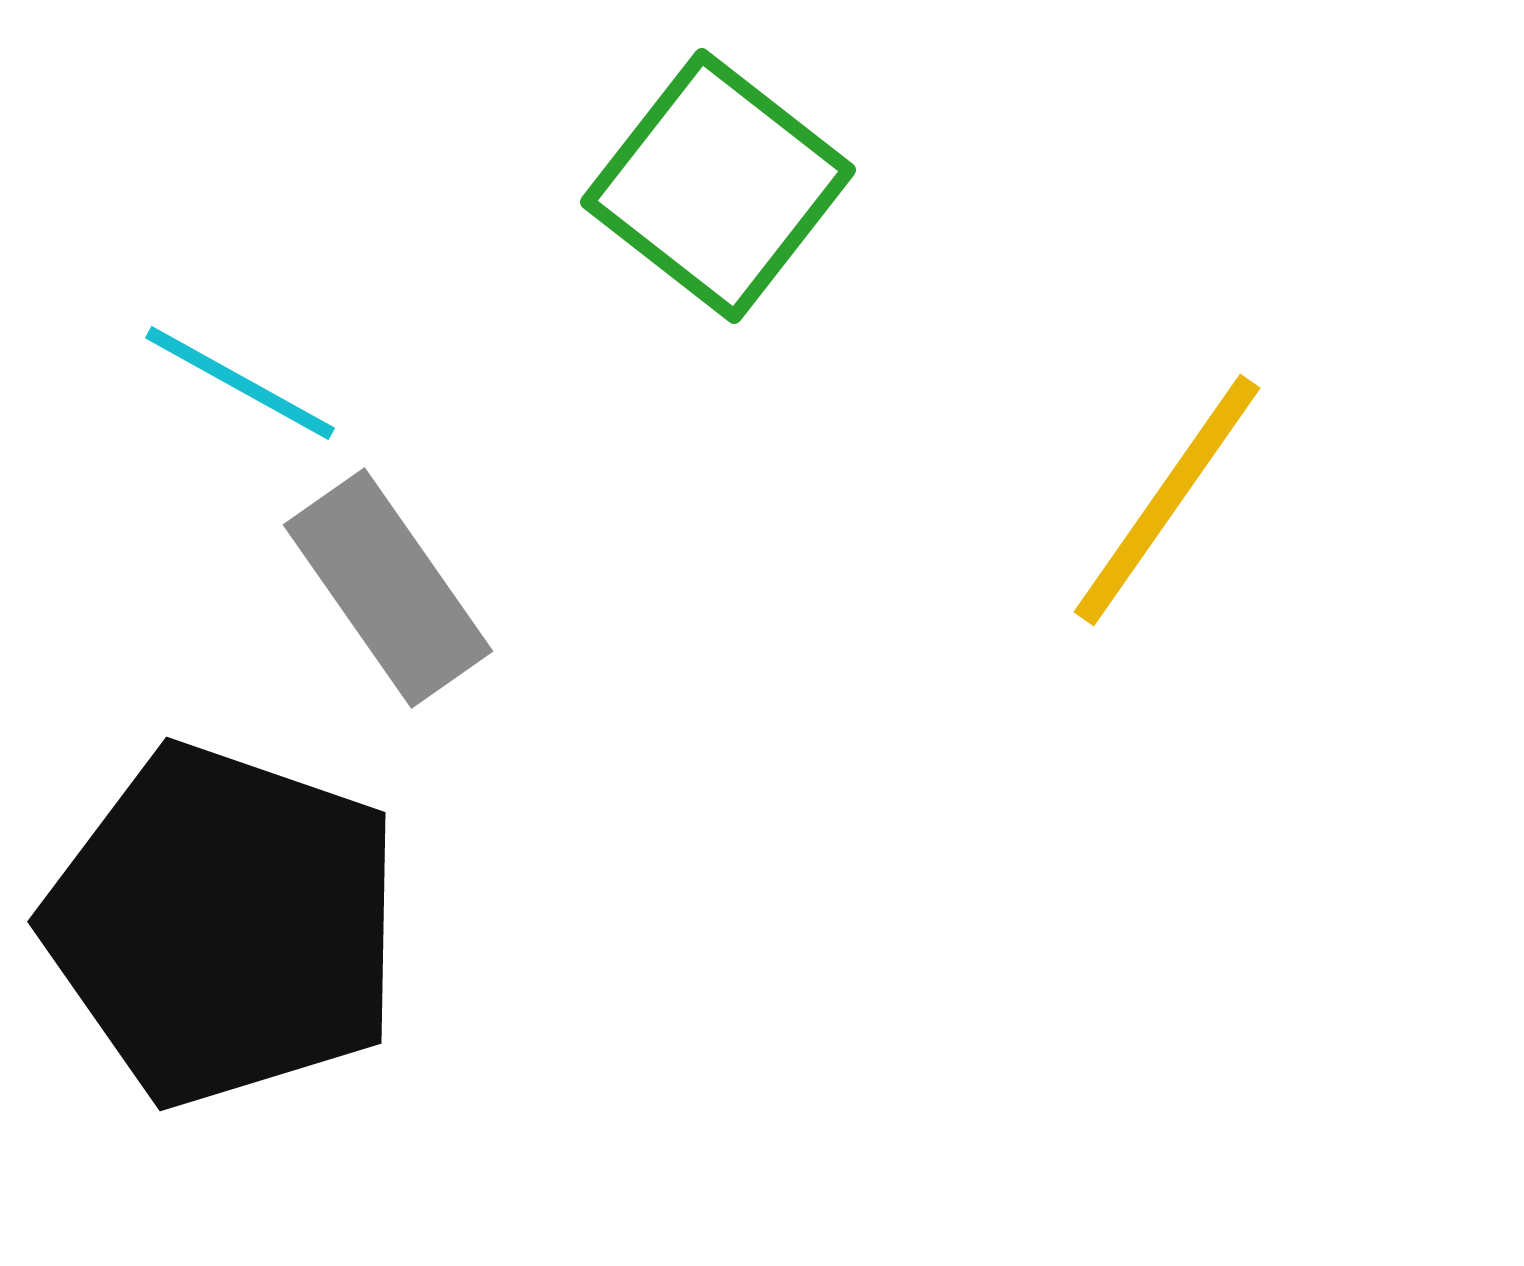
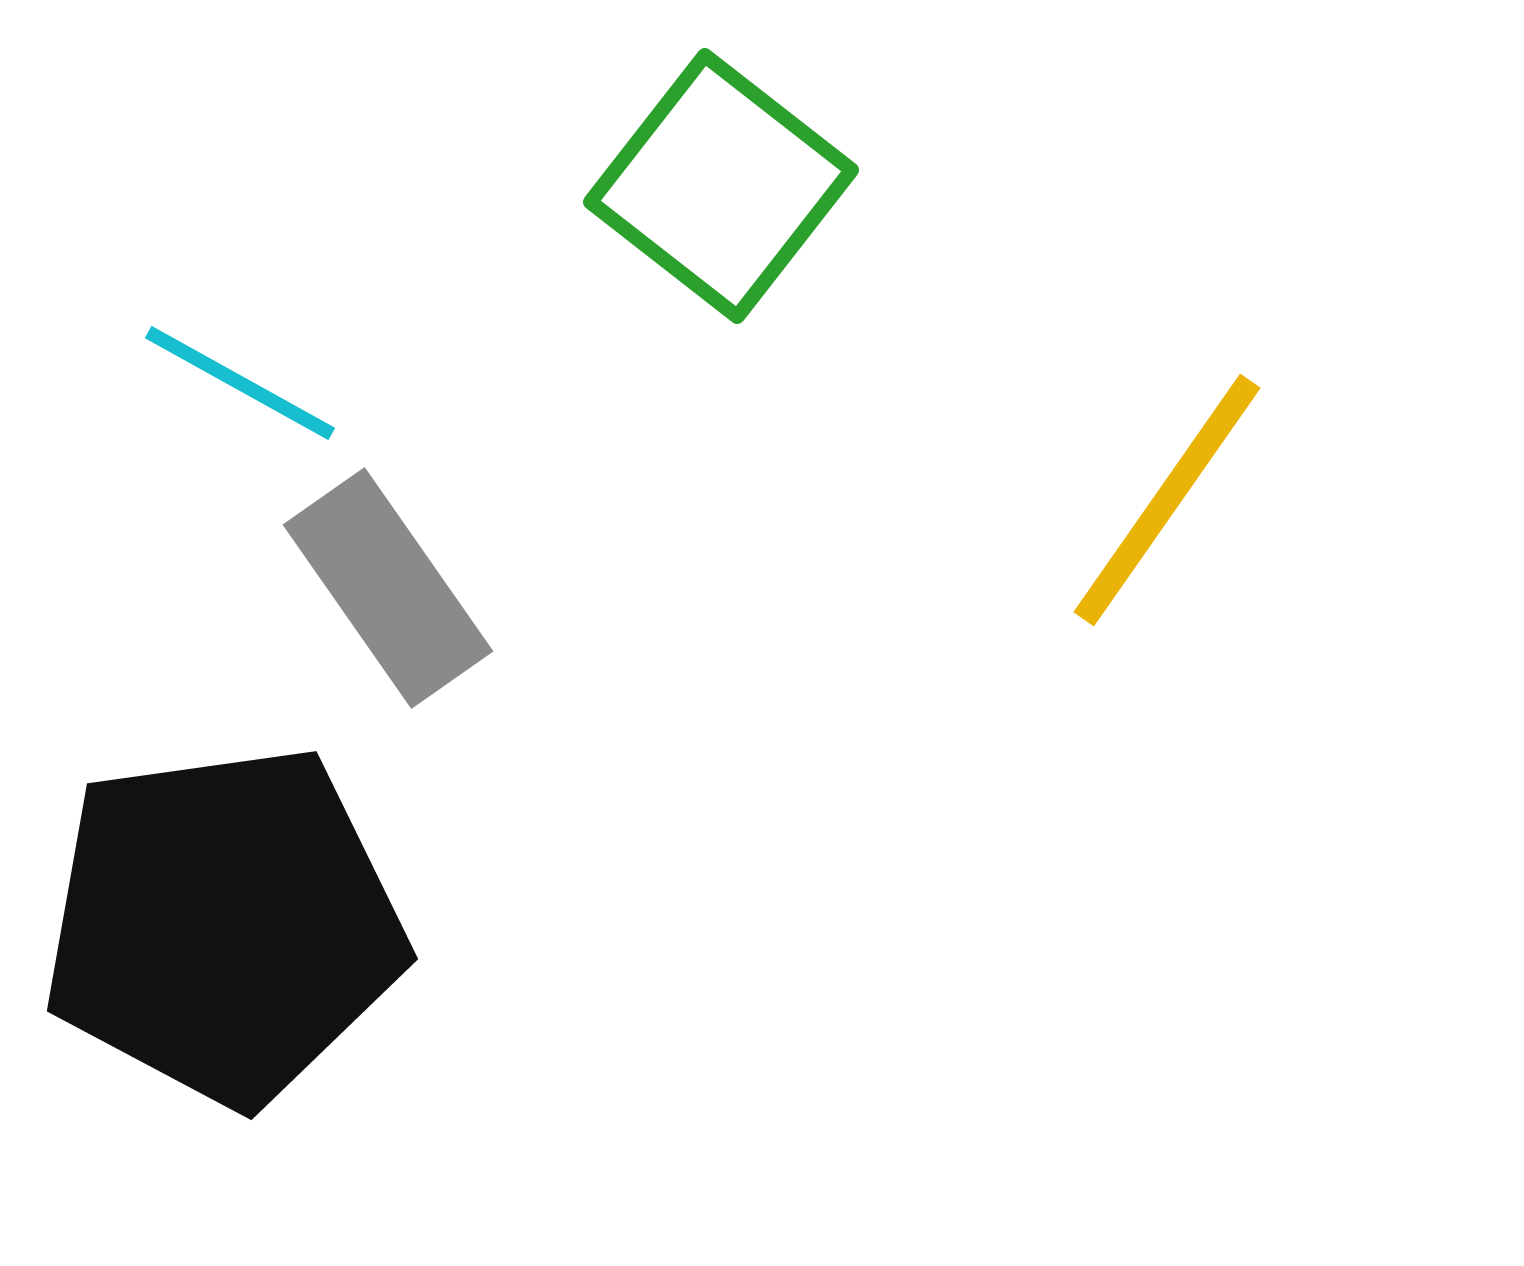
green square: moved 3 px right
black pentagon: rotated 27 degrees counterclockwise
